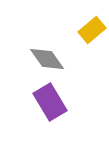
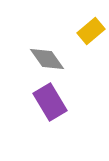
yellow rectangle: moved 1 px left, 1 px down
